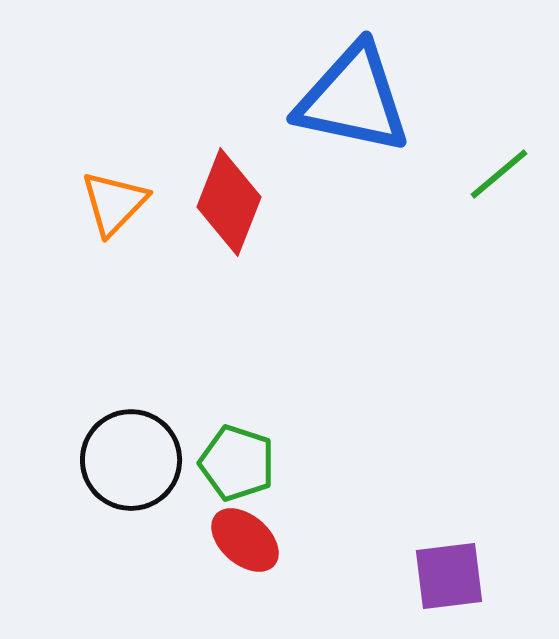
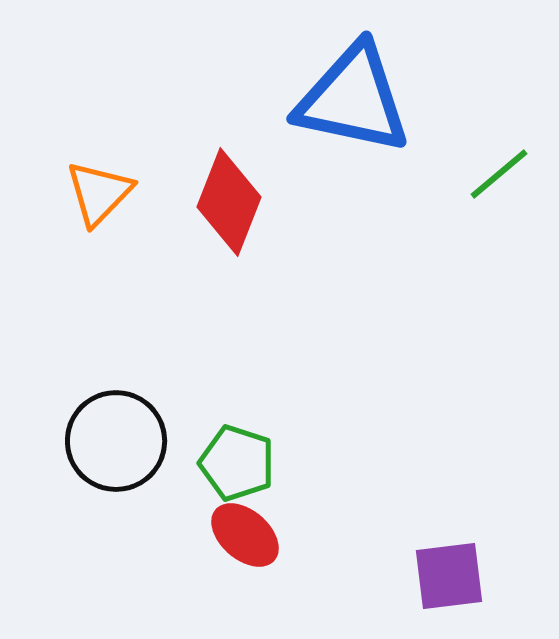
orange triangle: moved 15 px left, 10 px up
black circle: moved 15 px left, 19 px up
red ellipse: moved 5 px up
